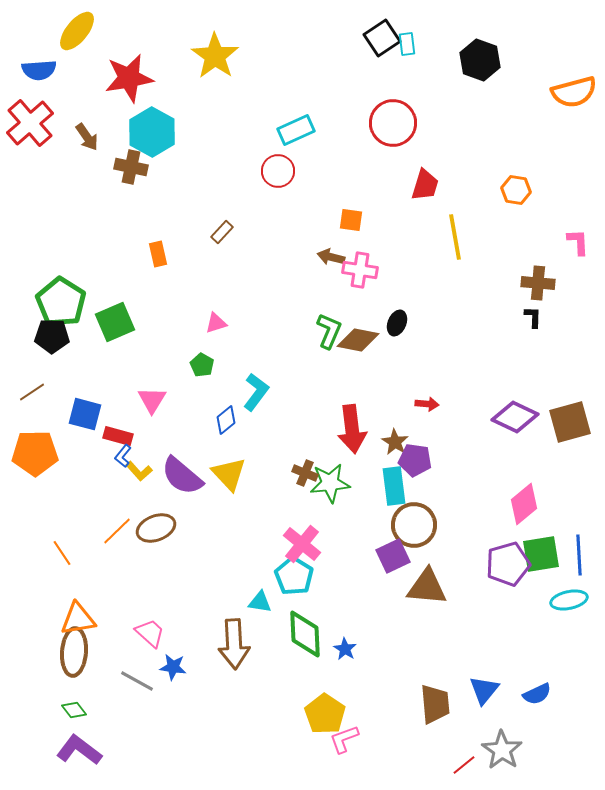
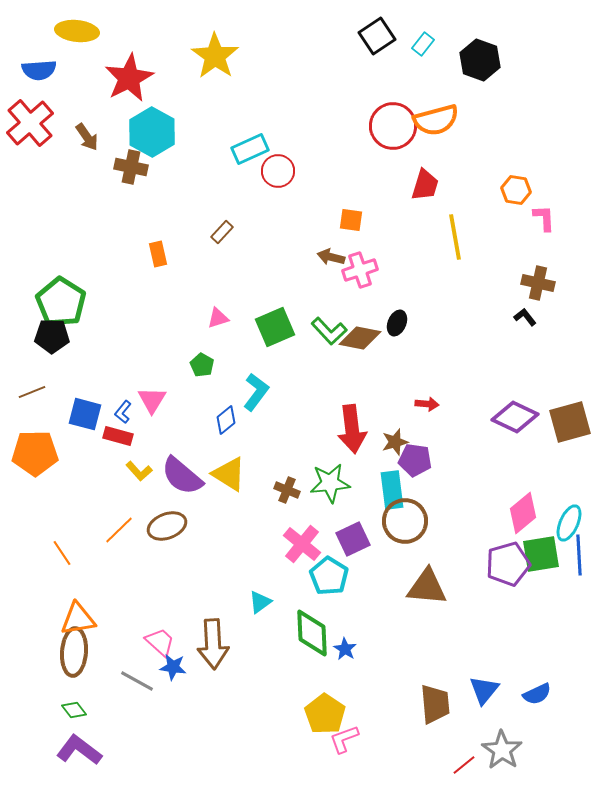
yellow ellipse at (77, 31): rotated 57 degrees clockwise
black square at (382, 38): moved 5 px left, 2 px up
cyan rectangle at (407, 44): moved 16 px right; rotated 45 degrees clockwise
red star at (129, 78): rotated 18 degrees counterclockwise
orange semicircle at (574, 92): moved 138 px left, 28 px down
red circle at (393, 123): moved 3 px down
cyan rectangle at (296, 130): moved 46 px left, 19 px down
pink L-shape at (578, 242): moved 34 px left, 24 px up
pink cross at (360, 270): rotated 28 degrees counterclockwise
brown cross at (538, 283): rotated 8 degrees clockwise
black L-shape at (533, 317): moved 8 px left; rotated 40 degrees counterclockwise
green square at (115, 322): moved 160 px right, 5 px down
pink triangle at (216, 323): moved 2 px right, 5 px up
green L-shape at (329, 331): rotated 114 degrees clockwise
brown diamond at (358, 340): moved 2 px right, 2 px up
brown line at (32, 392): rotated 12 degrees clockwise
brown star at (395, 442): rotated 24 degrees clockwise
blue L-shape at (123, 456): moved 44 px up
brown cross at (305, 473): moved 18 px left, 17 px down
yellow triangle at (229, 474): rotated 15 degrees counterclockwise
cyan rectangle at (394, 486): moved 2 px left, 4 px down
pink diamond at (524, 504): moved 1 px left, 9 px down
brown circle at (414, 525): moved 9 px left, 4 px up
brown ellipse at (156, 528): moved 11 px right, 2 px up
orange line at (117, 531): moved 2 px right, 1 px up
purple square at (393, 556): moved 40 px left, 17 px up
cyan pentagon at (294, 576): moved 35 px right
cyan ellipse at (569, 600): moved 77 px up; rotated 54 degrees counterclockwise
cyan triangle at (260, 602): rotated 45 degrees counterclockwise
pink trapezoid at (150, 633): moved 10 px right, 9 px down
green diamond at (305, 634): moved 7 px right, 1 px up
brown arrow at (234, 644): moved 21 px left
